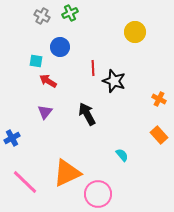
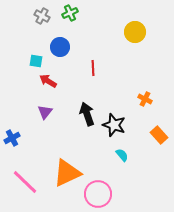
black star: moved 44 px down
orange cross: moved 14 px left
black arrow: rotated 10 degrees clockwise
